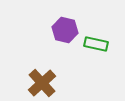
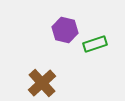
green rectangle: moved 1 px left; rotated 30 degrees counterclockwise
